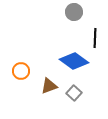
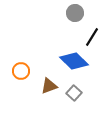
gray circle: moved 1 px right, 1 px down
black line: moved 3 px left, 1 px up; rotated 30 degrees clockwise
blue diamond: rotated 8 degrees clockwise
